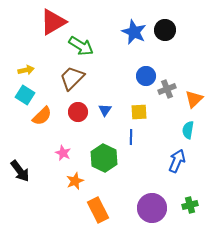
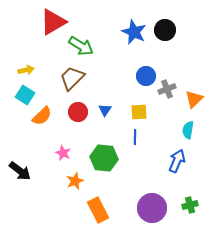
blue line: moved 4 px right
green hexagon: rotated 20 degrees counterclockwise
black arrow: rotated 15 degrees counterclockwise
